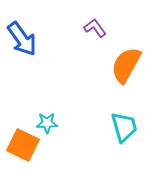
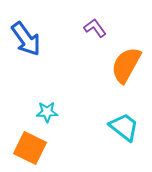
blue arrow: moved 4 px right
cyan star: moved 11 px up
cyan trapezoid: rotated 36 degrees counterclockwise
orange square: moved 7 px right, 3 px down
